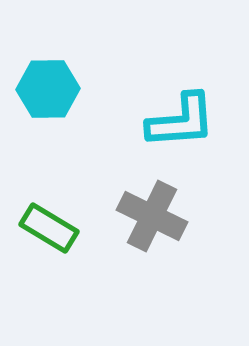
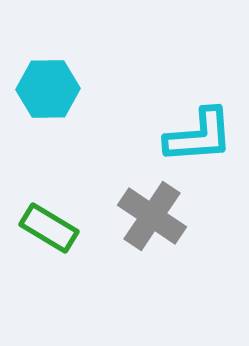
cyan L-shape: moved 18 px right, 15 px down
gray cross: rotated 8 degrees clockwise
